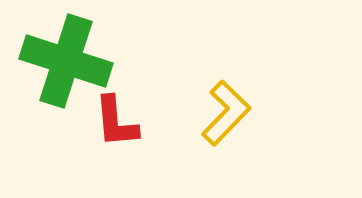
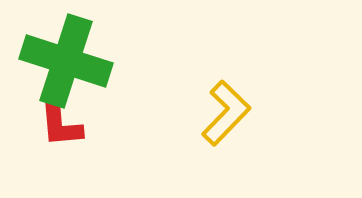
red L-shape: moved 56 px left
